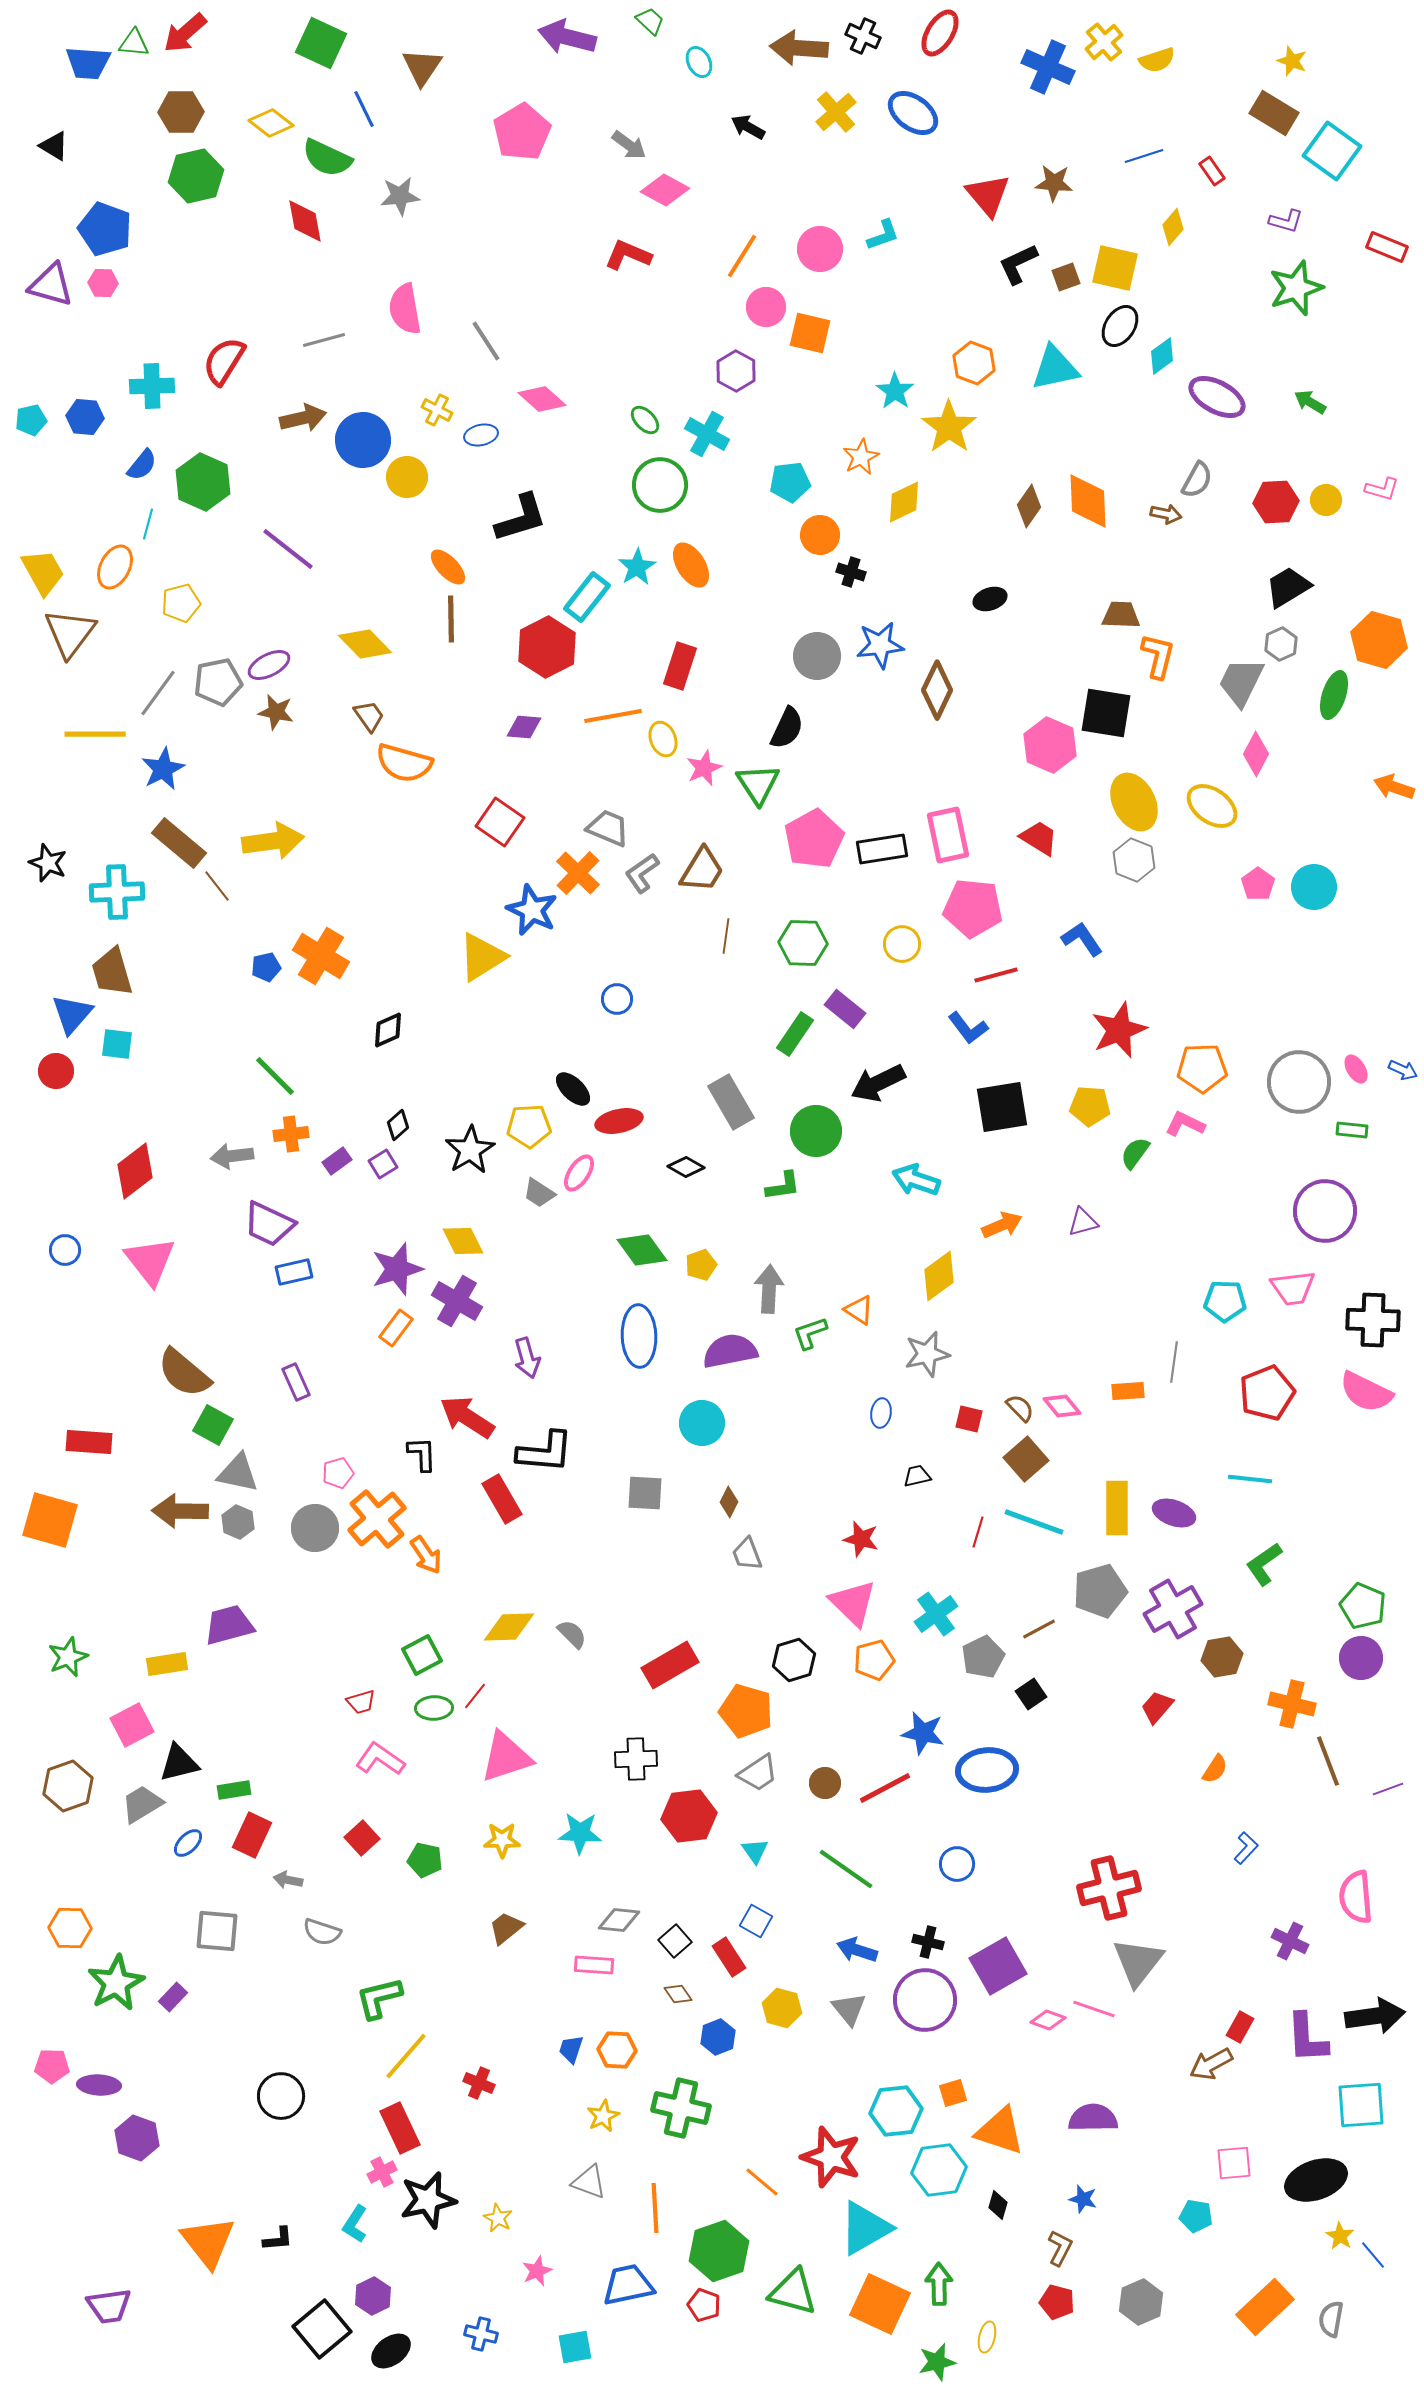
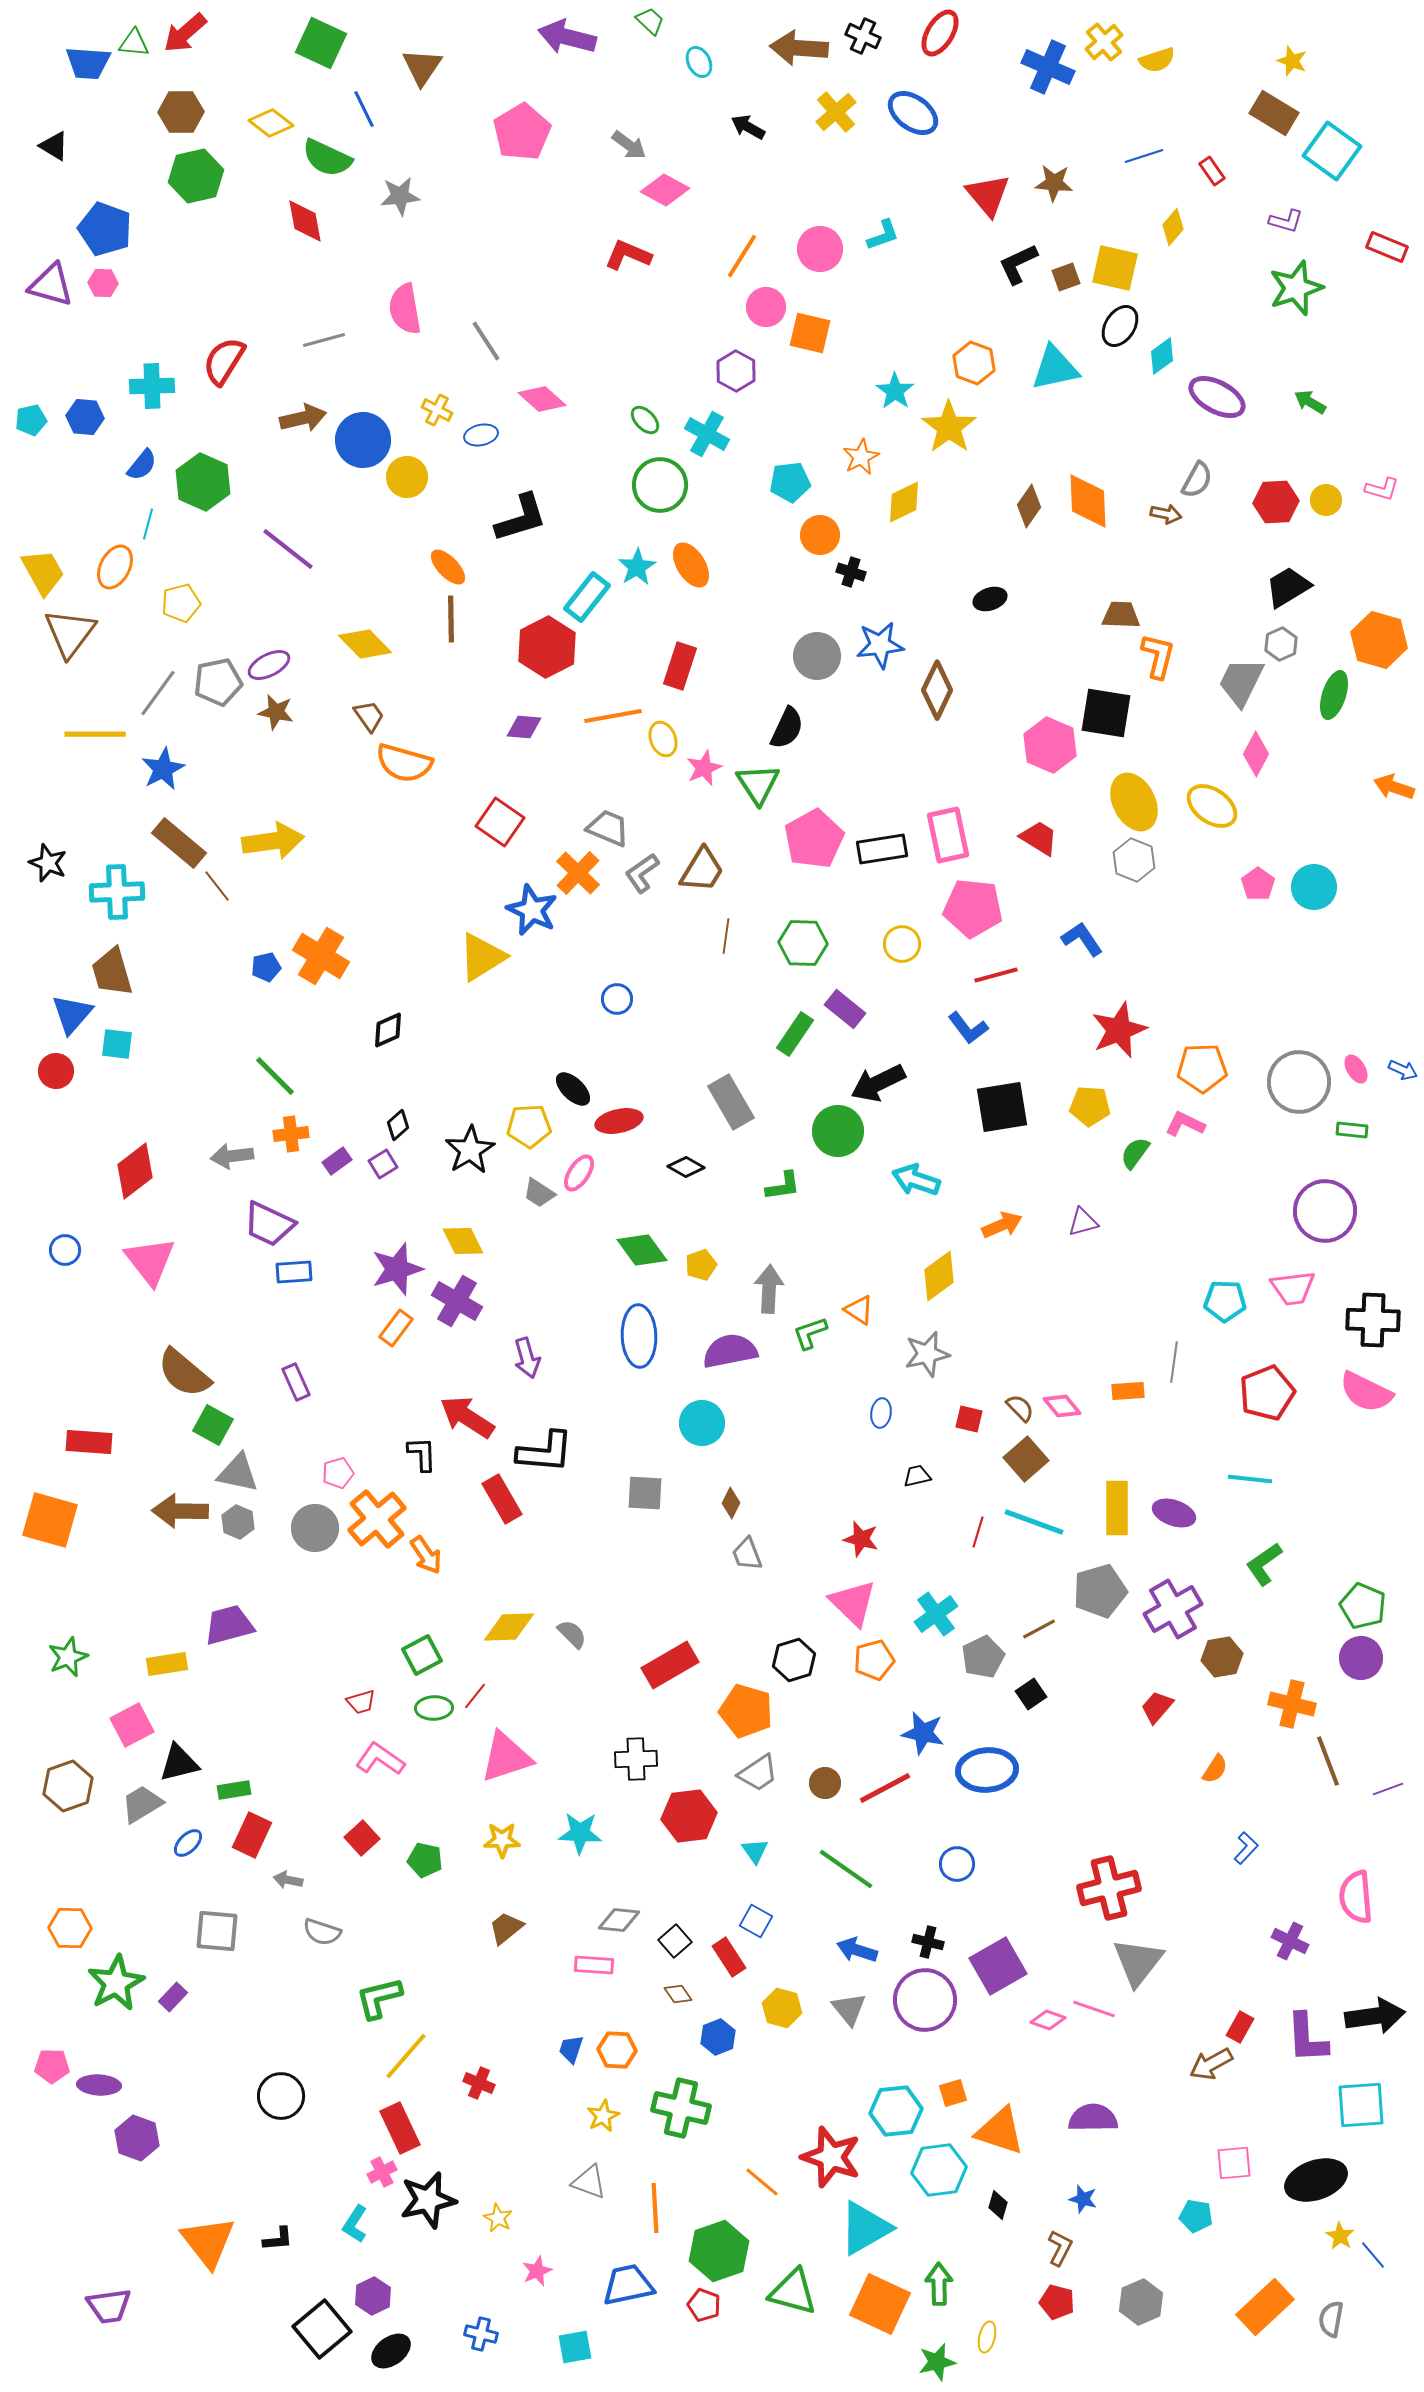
green circle at (816, 1131): moved 22 px right
blue rectangle at (294, 1272): rotated 9 degrees clockwise
brown diamond at (729, 1502): moved 2 px right, 1 px down
